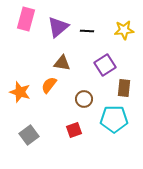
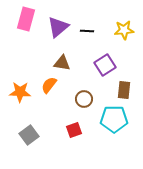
brown rectangle: moved 2 px down
orange star: rotated 15 degrees counterclockwise
